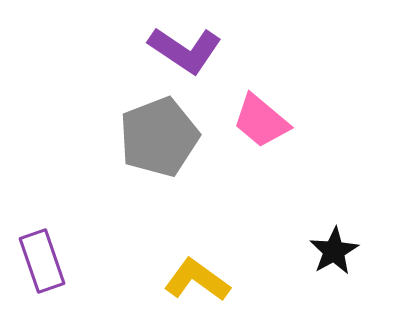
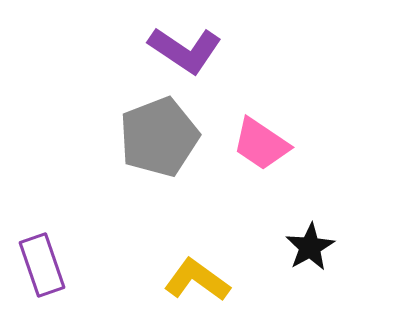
pink trapezoid: moved 23 px down; rotated 6 degrees counterclockwise
black star: moved 24 px left, 4 px up
purple rectangle: moved 4 px down
